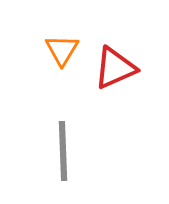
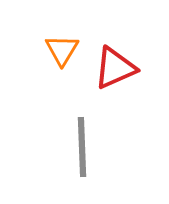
gray line: moved 19 px right, 4 px up
